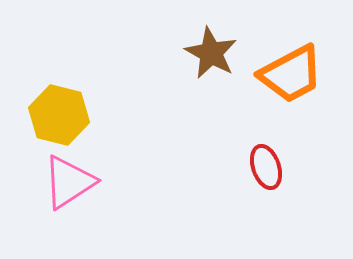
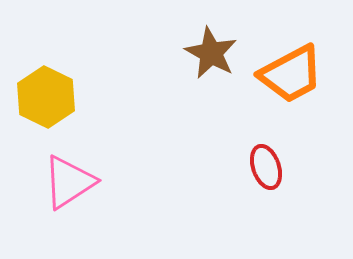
yellow hexagon: moved 13 px left, 18 px up; rotated 12 degrees clockwise
